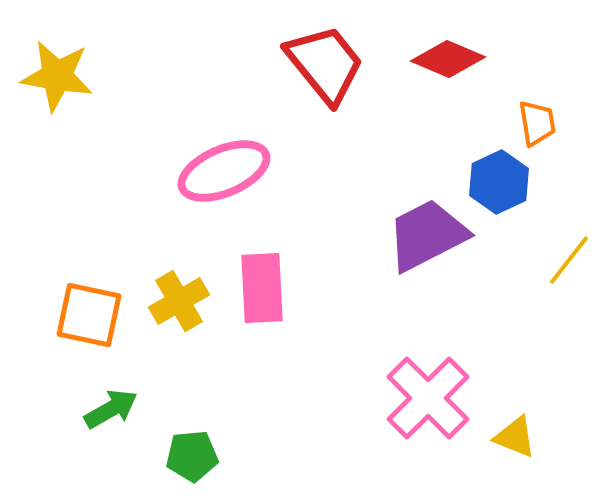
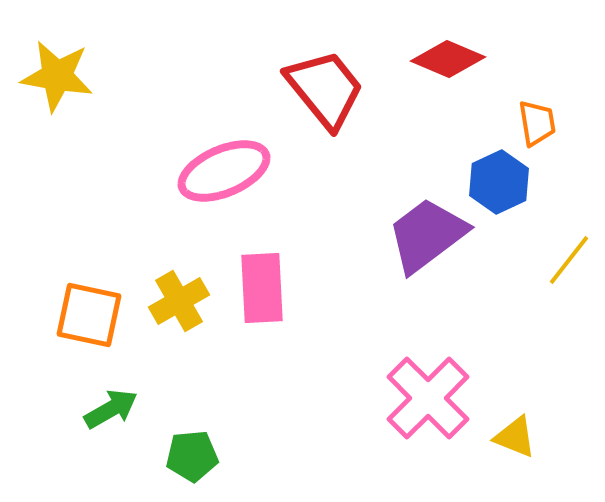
red trapezoid: moved 25 px down
purple trapezoid: rotated 10 degrees counterclockwise
